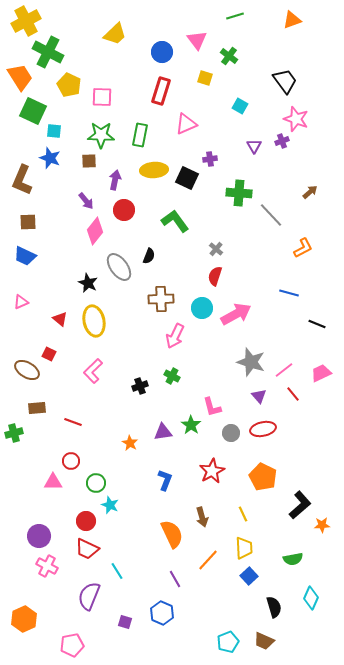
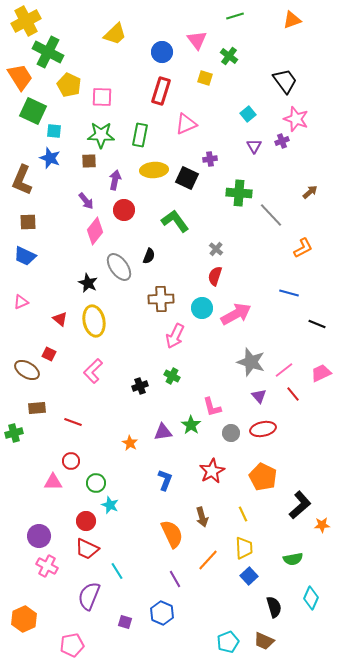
cyan square at (240, 106): moved 8 px right, 8 px down; rotated 21 degrees clockwise
